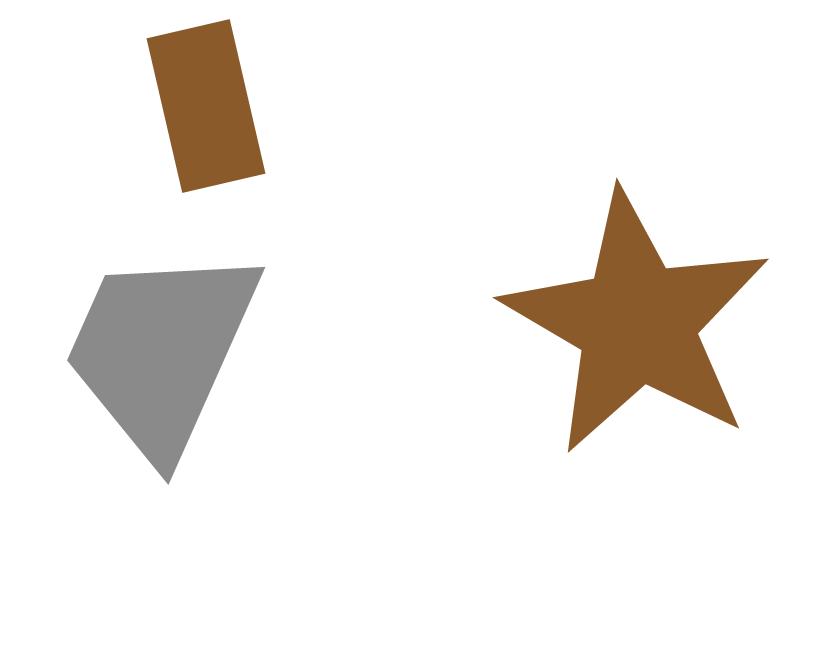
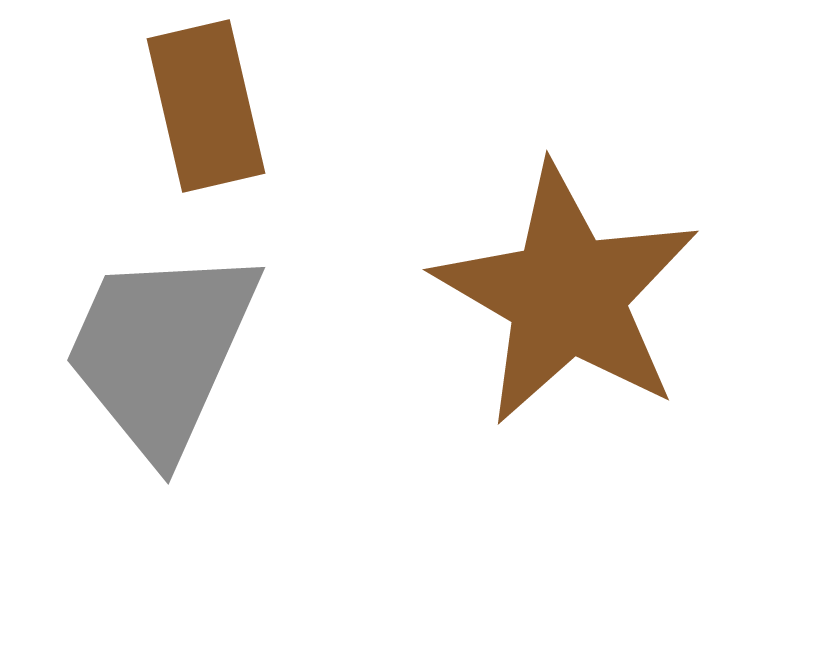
brown star: moved 70 px left, 28 px up
